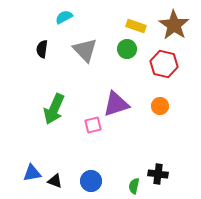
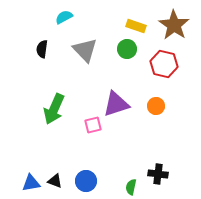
orange circle: moved 4 px left
blue triangle: moved 1 px left, 10 px down
blue circle: moved 5 px left
green semicircle: moved 3 px left, 1 px down
